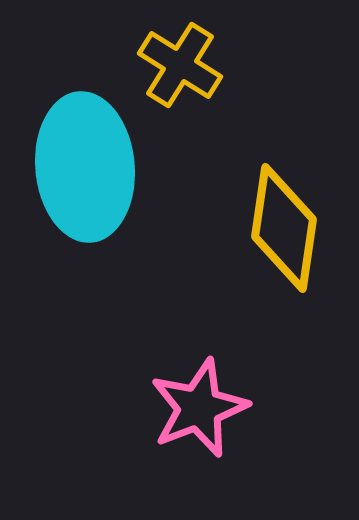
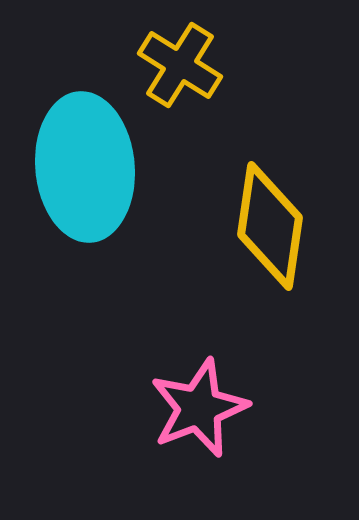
yellow diamond: moved 14 px left, 2 px up
